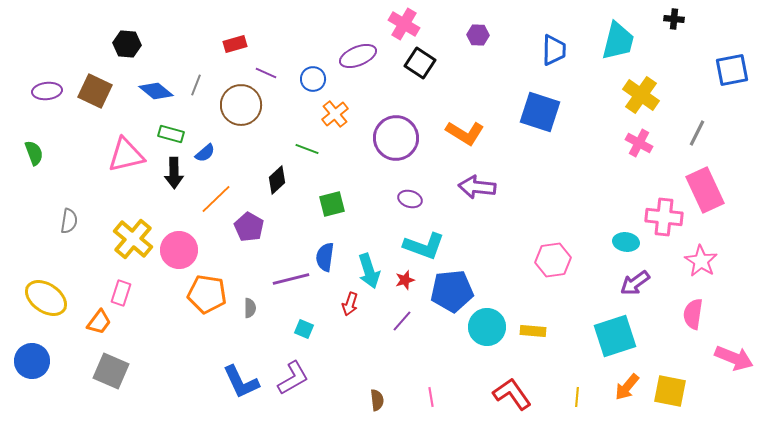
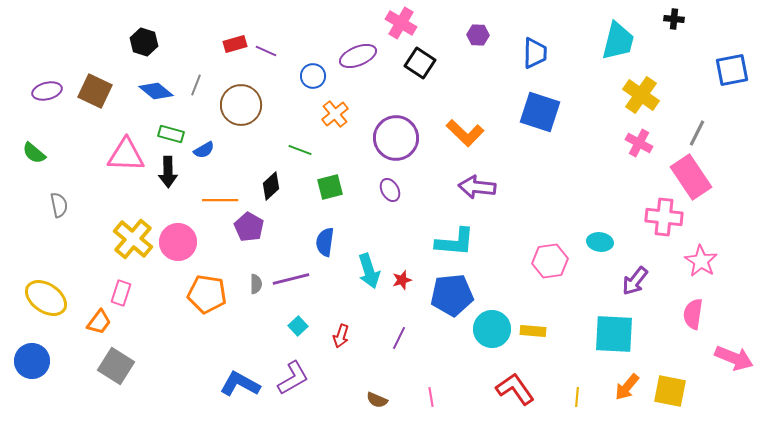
pink cross at (404, 24): moved 3 px left, 1 px up
black hexagon at (127, 44): moved 17 px right, 2 px up; rotated 12 degrees clockwise
blue trapezoid at (554, 50): moved 19 px left, 3 px down
purple line at (266, 73): moved 22 px up
blue circle at (313, 79): moved 3 px up
purple ellipse at (47, 91): rotated 8 degrees counterclockwise
orange L-shape at (465, 133): rotated 12 degrees clockwise
green line at (307, 149): moved 7 px left, 1 px down
green semicircle at (34, 153): rotated 150 degrees clockwise
blue semicircle at (205, 153): moved 1 px left, 3 px up; rotated 10 degrees clockwise
pink triangle at (126, 155): rotated 15 degrees clockwise
black arrow at (174, 173): moved 6 px left, 1 px up
black diamond at (277, 180): moved 6 px left, 6 px down
pink rectangle at (705, 190): moved 14 px left, 13 px up; rotated 9 degrees counterclockwise
orange line at (216, 199): moved 4 px right, 1 px down; rotated 44 degrees clockwise
purple ellipse at (410, 199): moved 20 px left, 9 px up; rotated 45 degrees clockwise
green square at (332, 204): moved 2 px left, 17 px up
gray semicircle at (69, 221): moved 10 px left, 16 px up; rotated 20 degrees counterclockwise
cyan ellipse at (626, 242): moved 26 px left
cyan L-shape at (424, 246): moved 31 px right, 4 px up; rotated 15 degrees counterclockwise
pink circle at (179, 250): moved 1 px left, 8 px up
blue semicircle at (325, 257): moved 15 px up
pink hexagon at (553, 260): moved 3 px left, 1 px down
red star at (405, 280): moved 3 px left
purple arrow at (635, 283): moved 2 px up; rotated 16 degrees counterclockwise
blue pentagon at (452, 291): moved 4 px down
red arrow at (350, 304): moved 9 px left, 32 px down
gray semicircle at (250, 308): moved 6 px right, 24 px up
purple line at (402, 321): moved 3 px left, 17 px down; rotated 15 degrees counterclockwise
cyan circle at (487, 327): moved 5 px right, 2 px down
cyan square at (304, 329): moved 6 px left, 3 px up; rotated 24 degrees clockwise
cyan square at (615, 336): moved 1 px left, 2 px up; rotated 21 degrees clockwise
gray square at (111, 371): moved 5 px right, 5 px up; rotated 9 degrees clockwise
blue L-shape at (241, 382): moved 1 px left, 2 px down; rotated 144 degrees clockwise
red L-shape at (512, 394): moved 3 px right, 5 px up
brown semicircle at (377, 400): rotated 120 degrees clockwise
